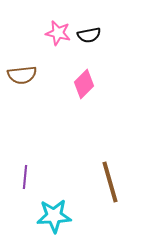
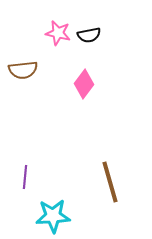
brown semicircle: moved 1 px right, 5 px up
pink diamond: rotated 8 degrees counterclockwise
cyan star: moved 1 px left
